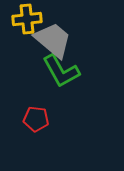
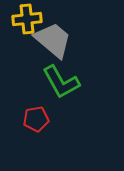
green L-shape: moved 11 px down
red pentagon: rotated 15 degrees counterclockwise
